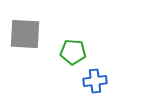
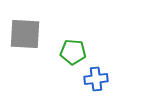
blue cross: moved 1 px right, 2 px up
